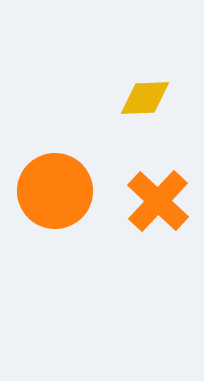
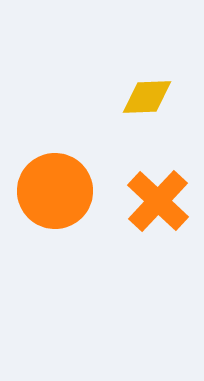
yellow diamond: moved 2 px right, 1 px up
